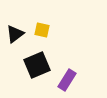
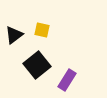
black triangle: moved 1 px left, 1 px down
black square: rotated 16 degrees counterclockwise
